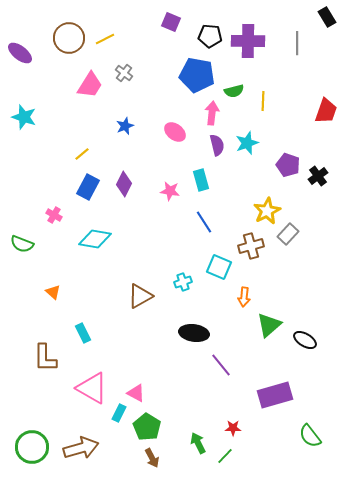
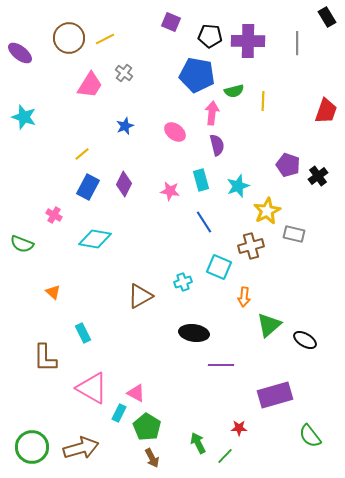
cyan star at (247, 143): moved 9 px left, 43 px down
gray rectangle at (288, 234): moved 6 px right; rotated 60 degrees clockwise
purple line at (221, 365): rotated 50 degrees counterclockwise
red star at (233, 428): moved 6 px right
